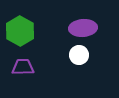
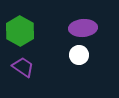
purple trapezoid: rotated 35 degrees clockwise
